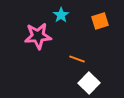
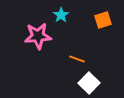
orange square: moved 3 px right, 1 px up
